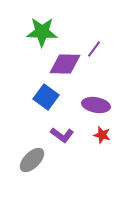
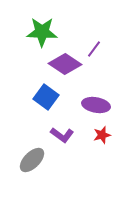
purple diamond: rotated 32 degrees clockwise
red star: rotated 30 degrees counterclockwise
